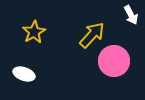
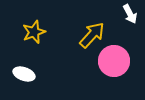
white arrow: moved 1 px left, 1 px up
yellow star: rotated 10 degrees clockwise
